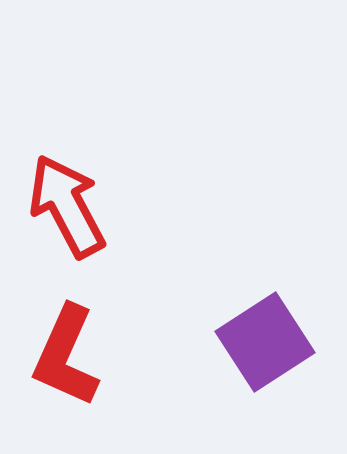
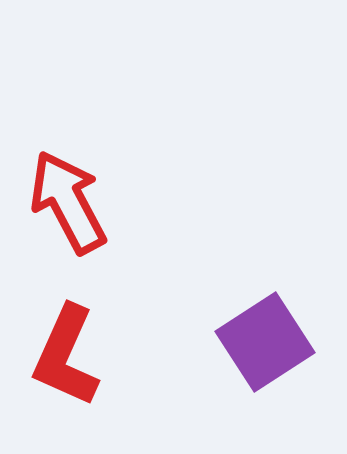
red arrow: moved 1 px right, 4 px up
